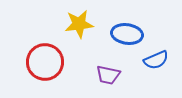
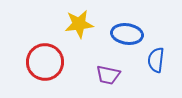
blue semicircle: rotated 120 degrees clockwise
